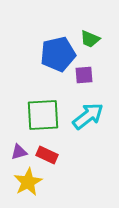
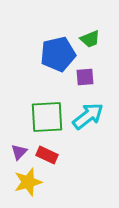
green trapezoid: rotated 45 degrees counterclockwise
purple square: moved 1 px right, 2 px down
green square: moved 4 px right, 2 px down
purple triangle: rotated 30 degrees counterclockwise
yellow star: rotated 12 degrees clockwise
